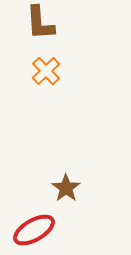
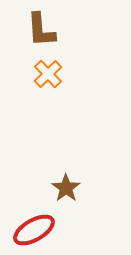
brown L-shape: moved 1 px right, 7 px down
orange cross: moved 2 px right, 3 px down
